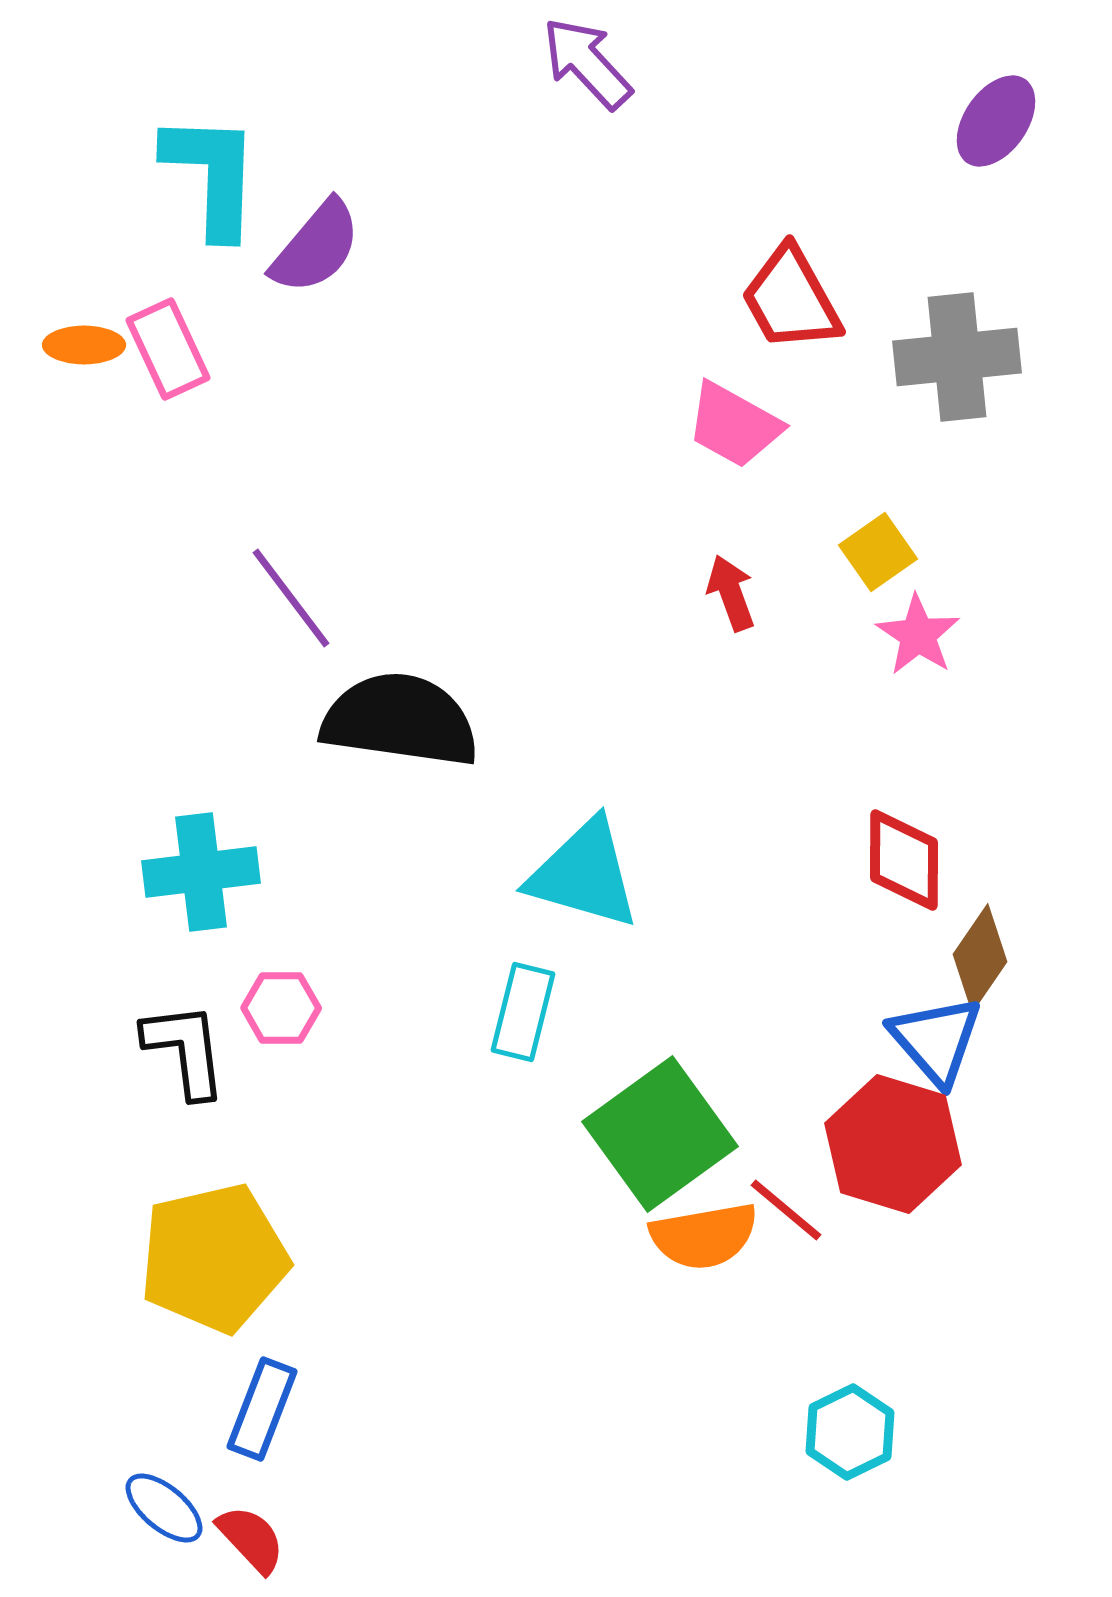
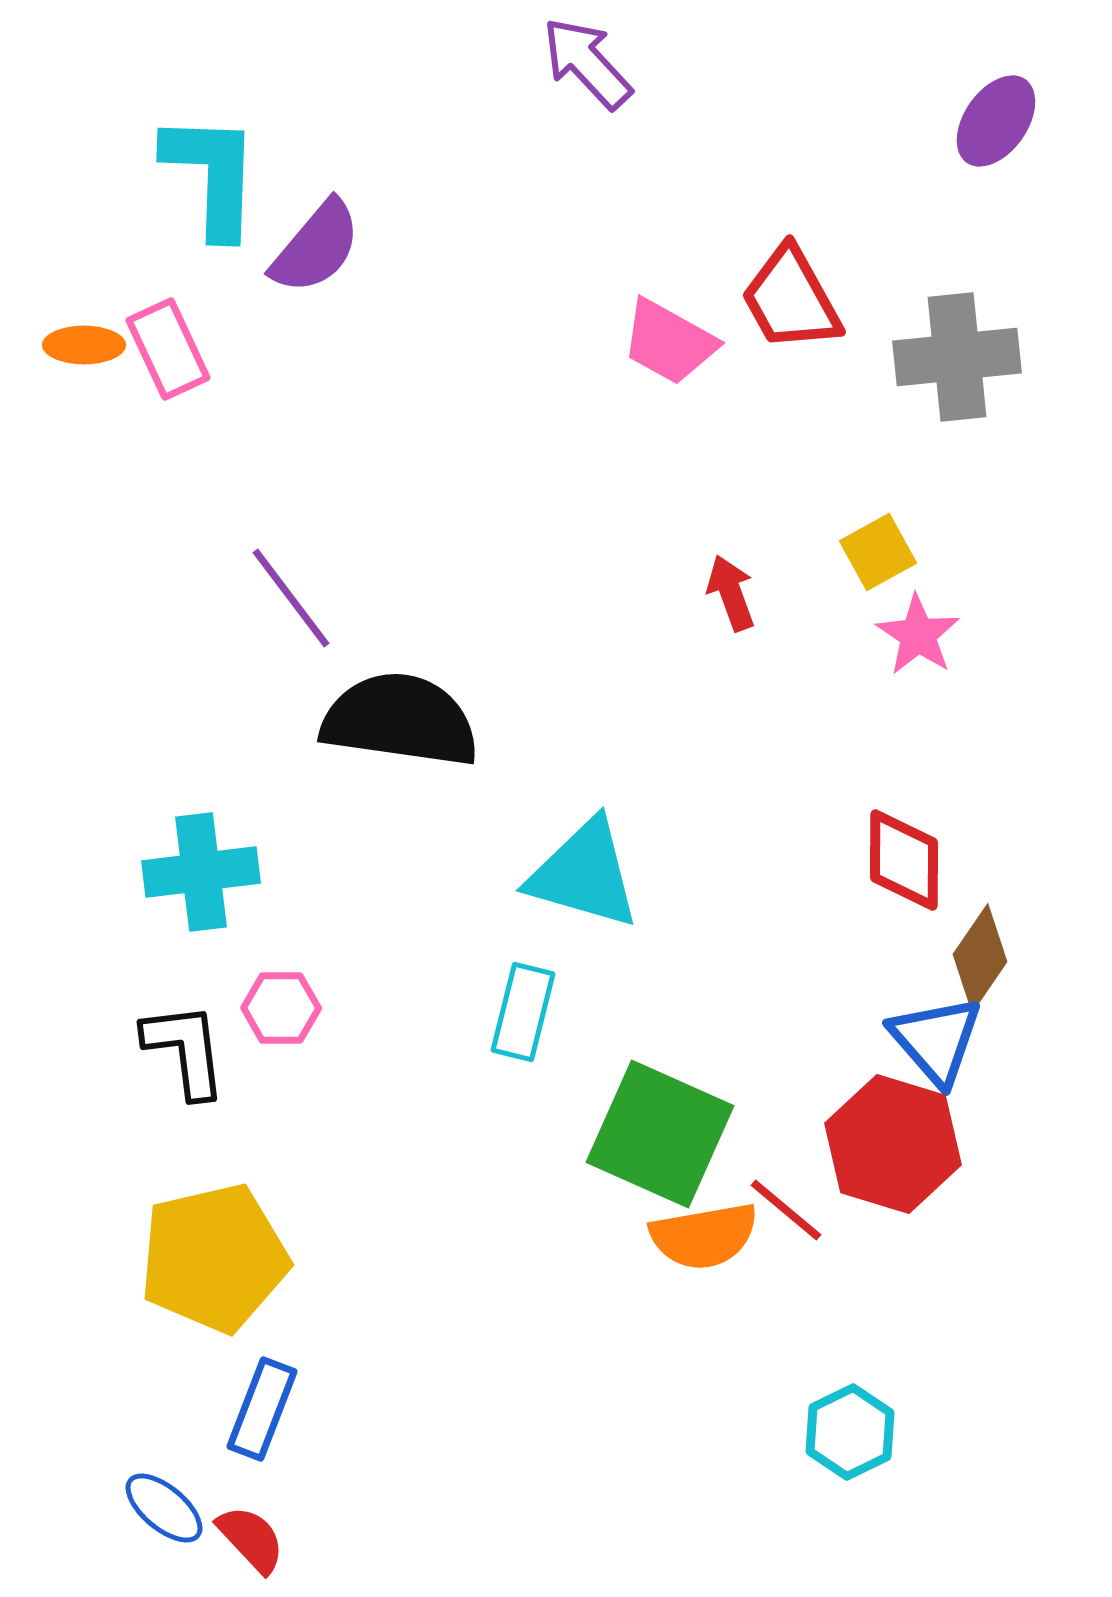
pink trapezoid: moved 65 px left, 83 px up
yellow square: rotated 6 degrees clockwise
green square: rotated 30 degrees counterclockwise
